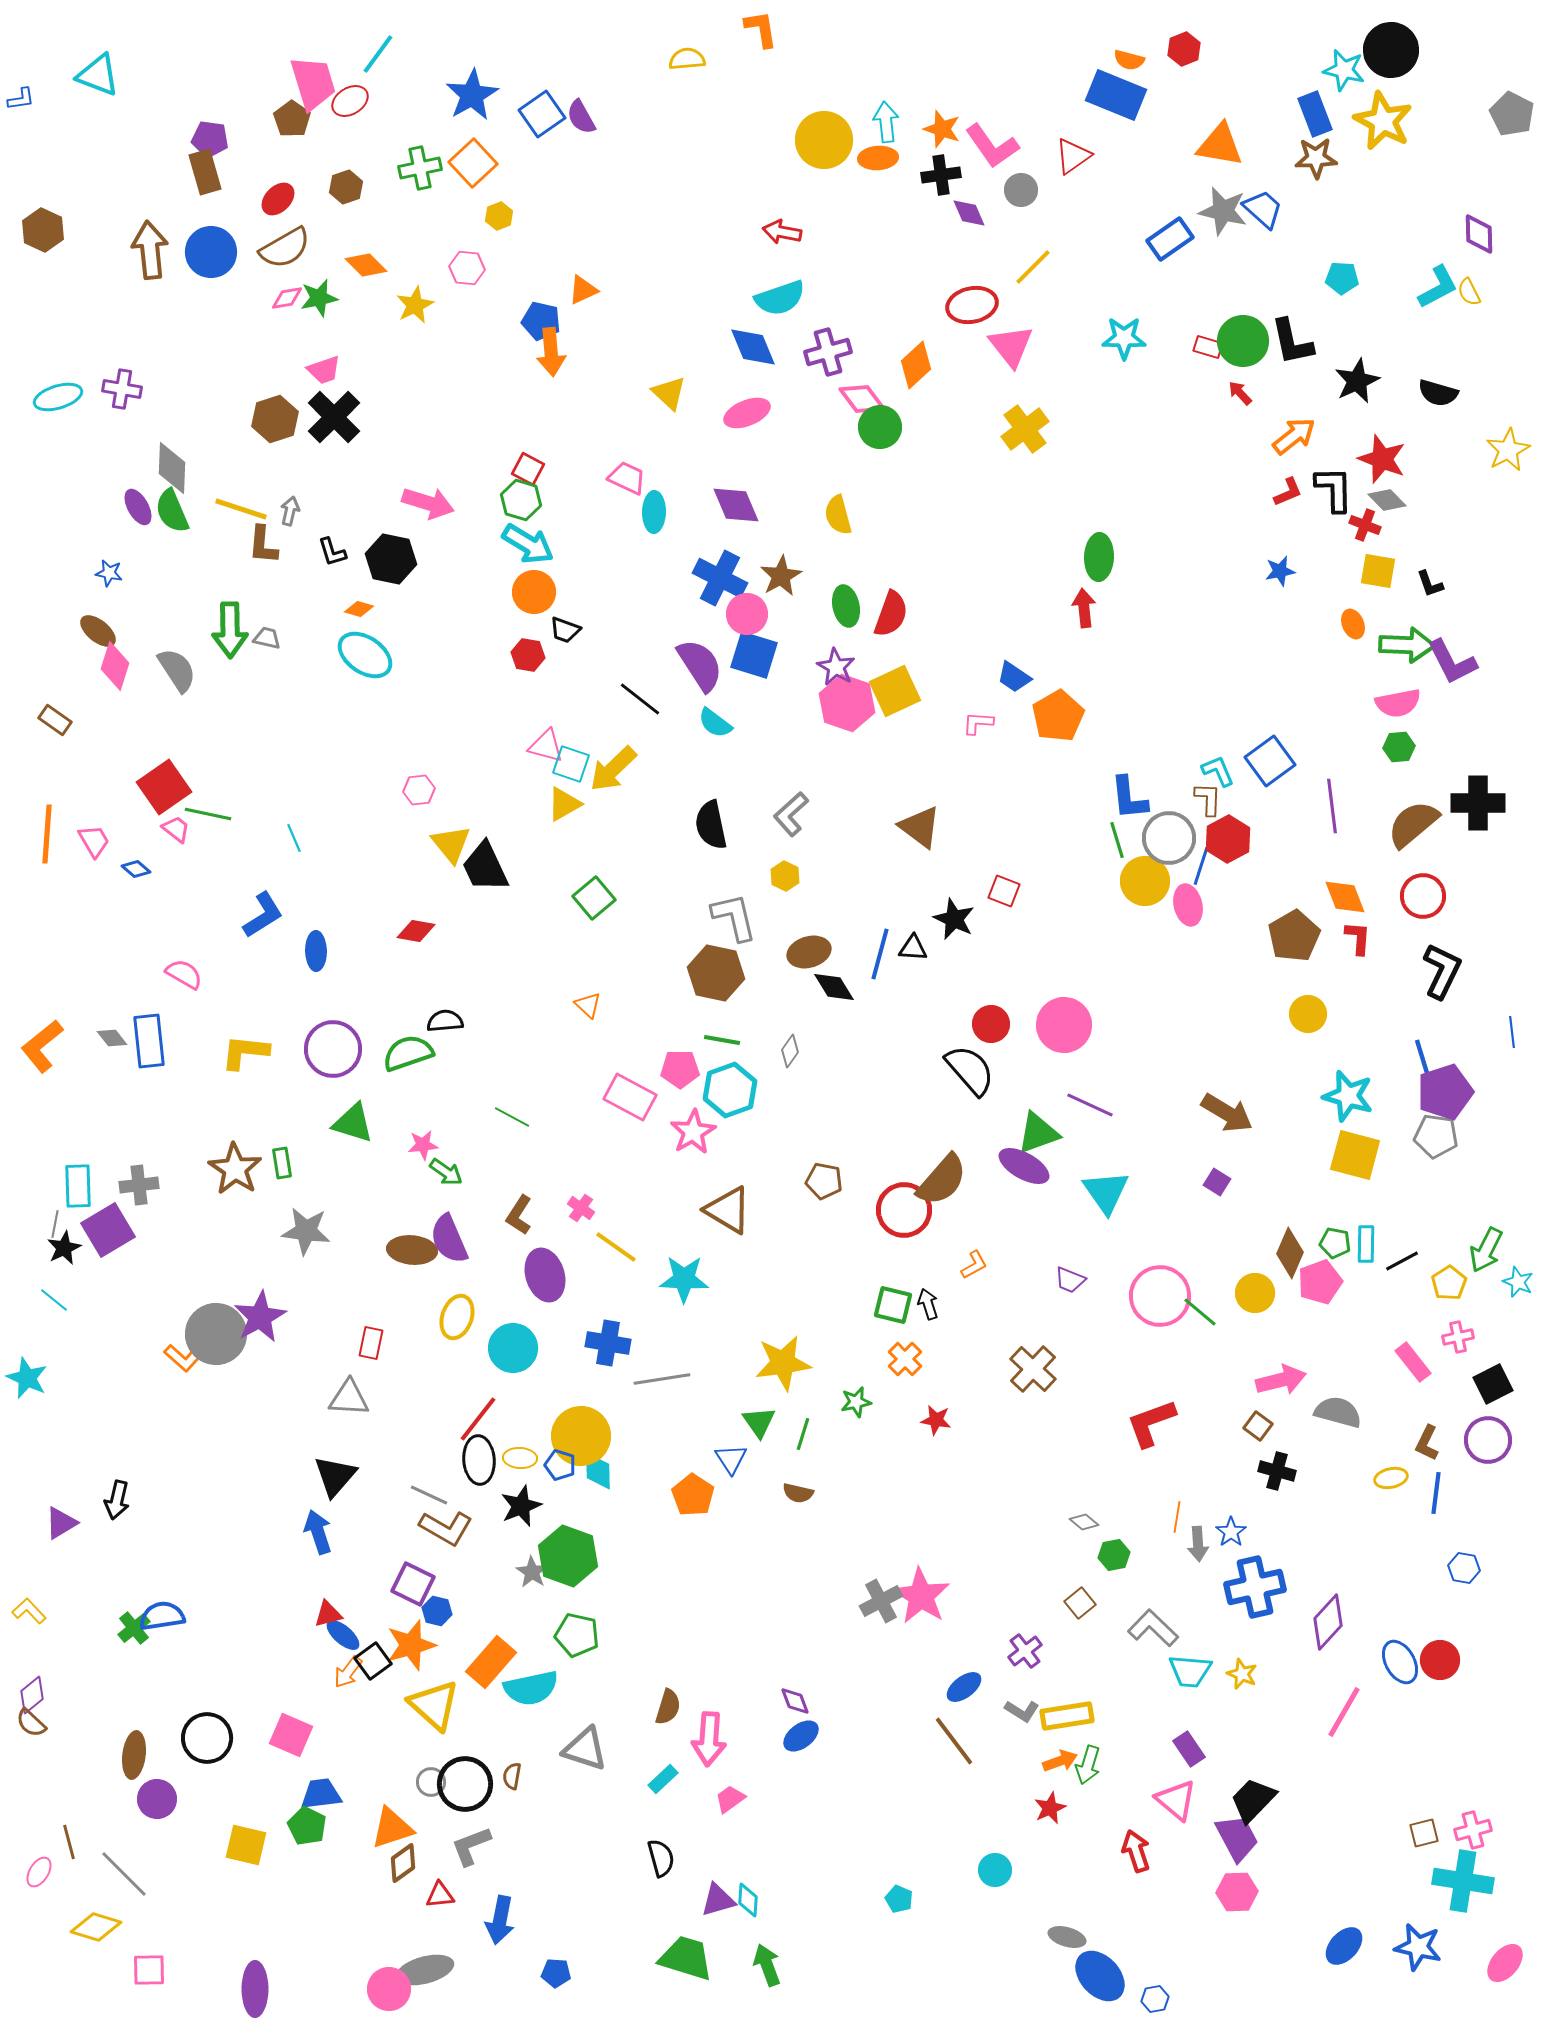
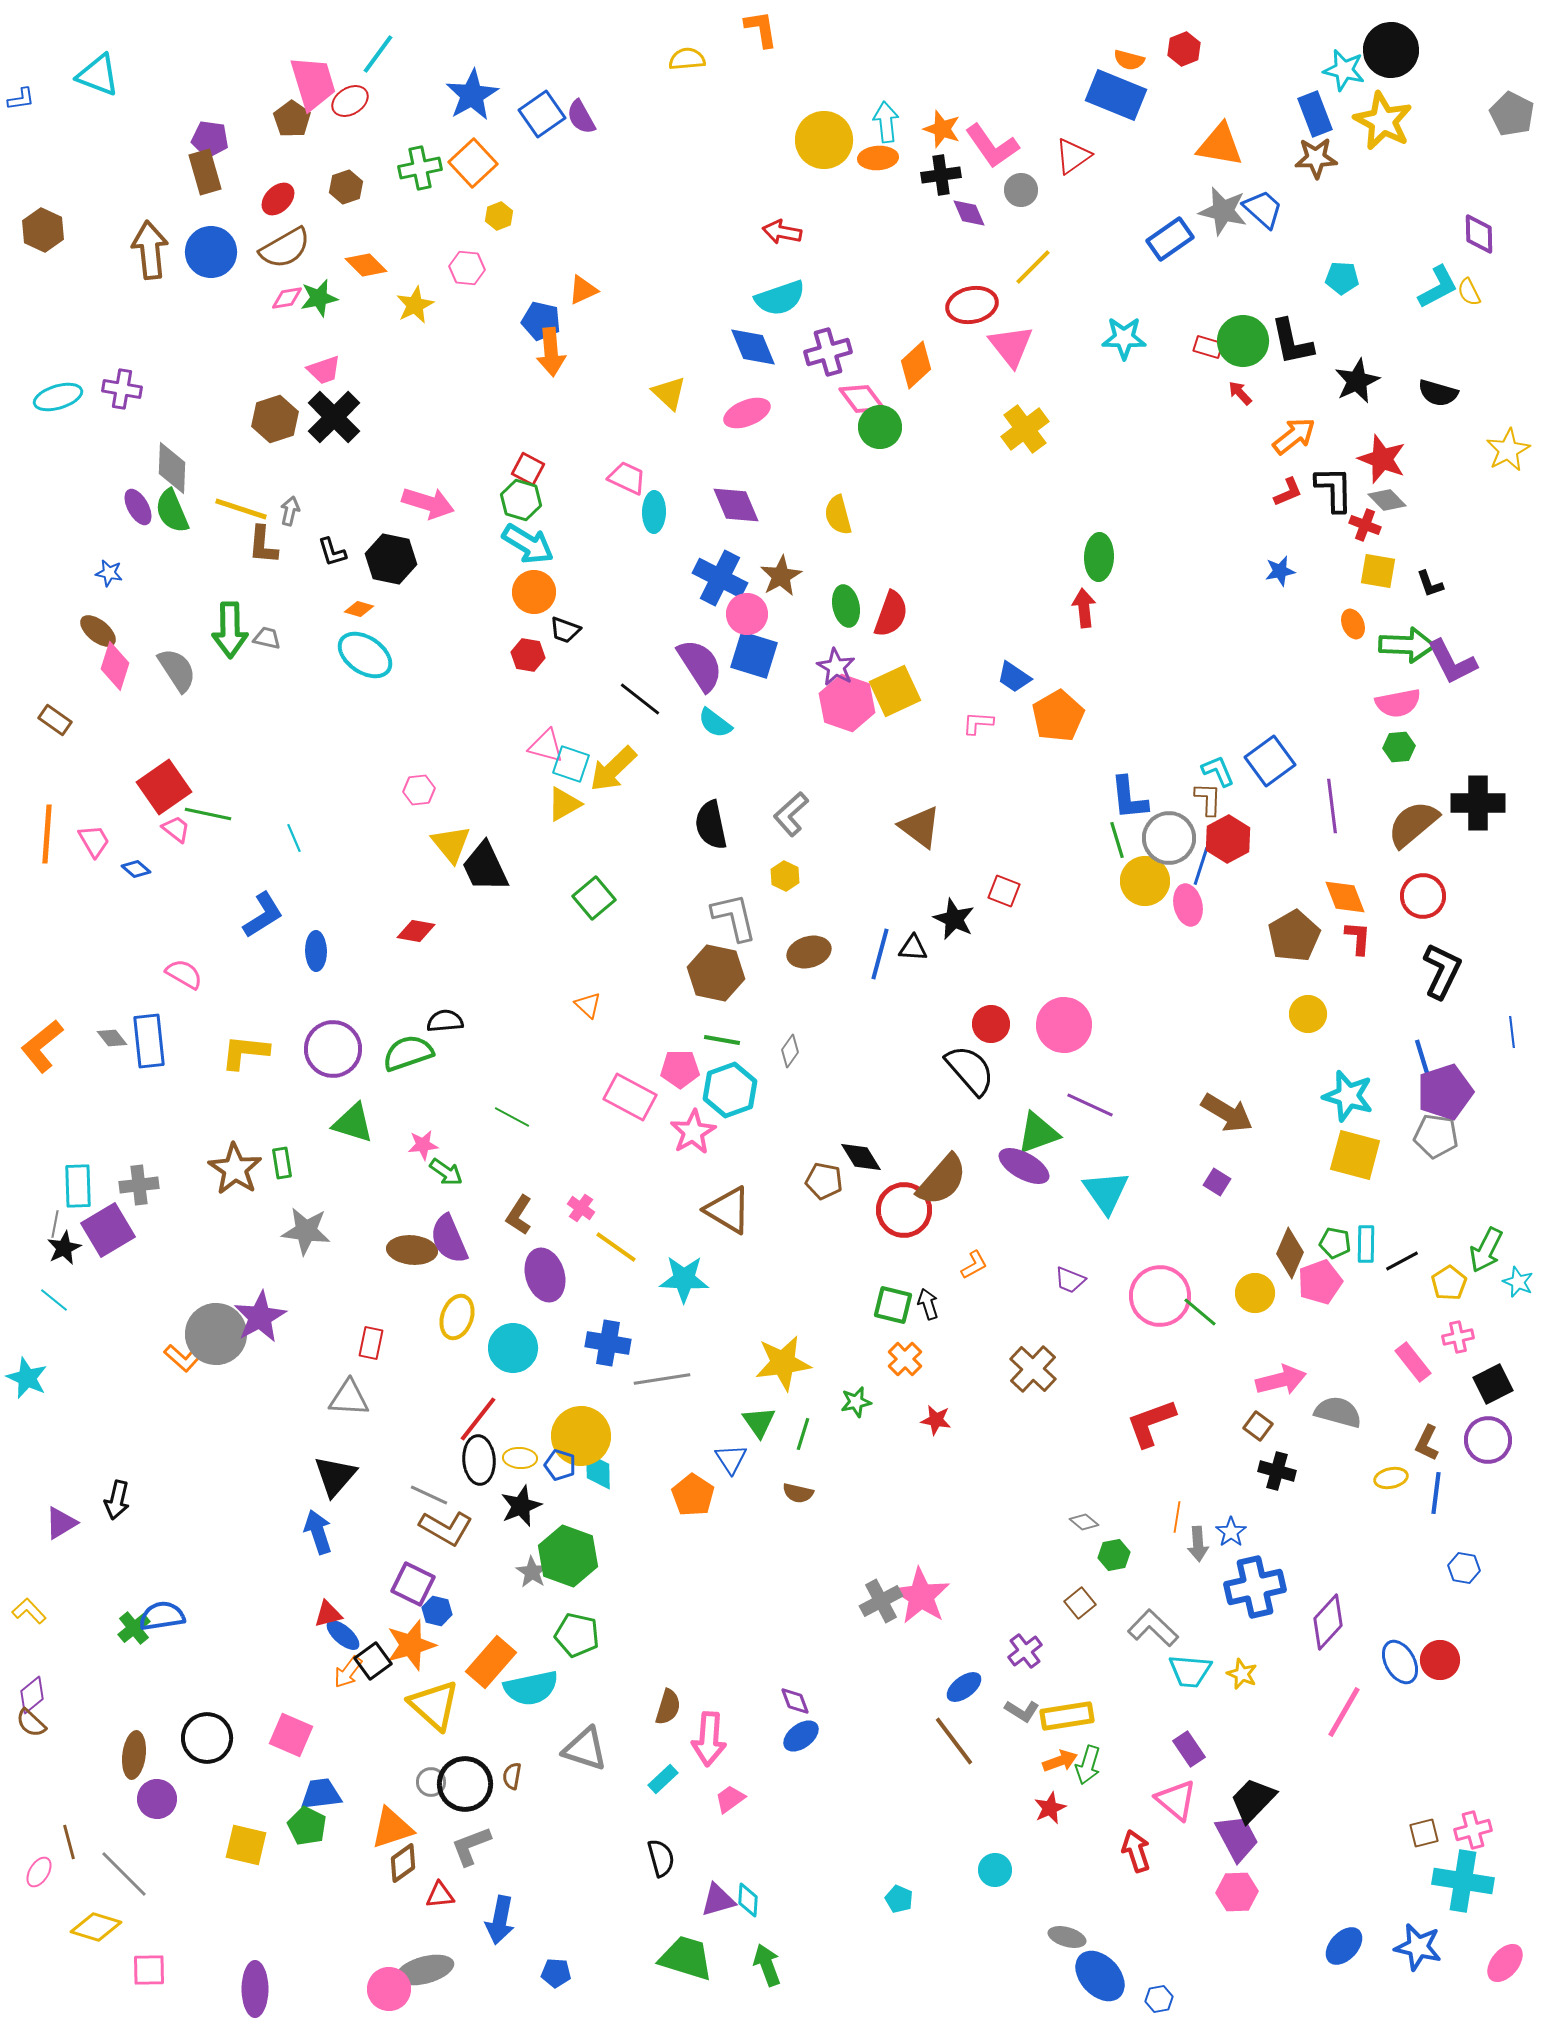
black diamond at (834, 987): moved 27 px right, 170 px down
blue hexagon at (1155, 1999): moved 4 px right
